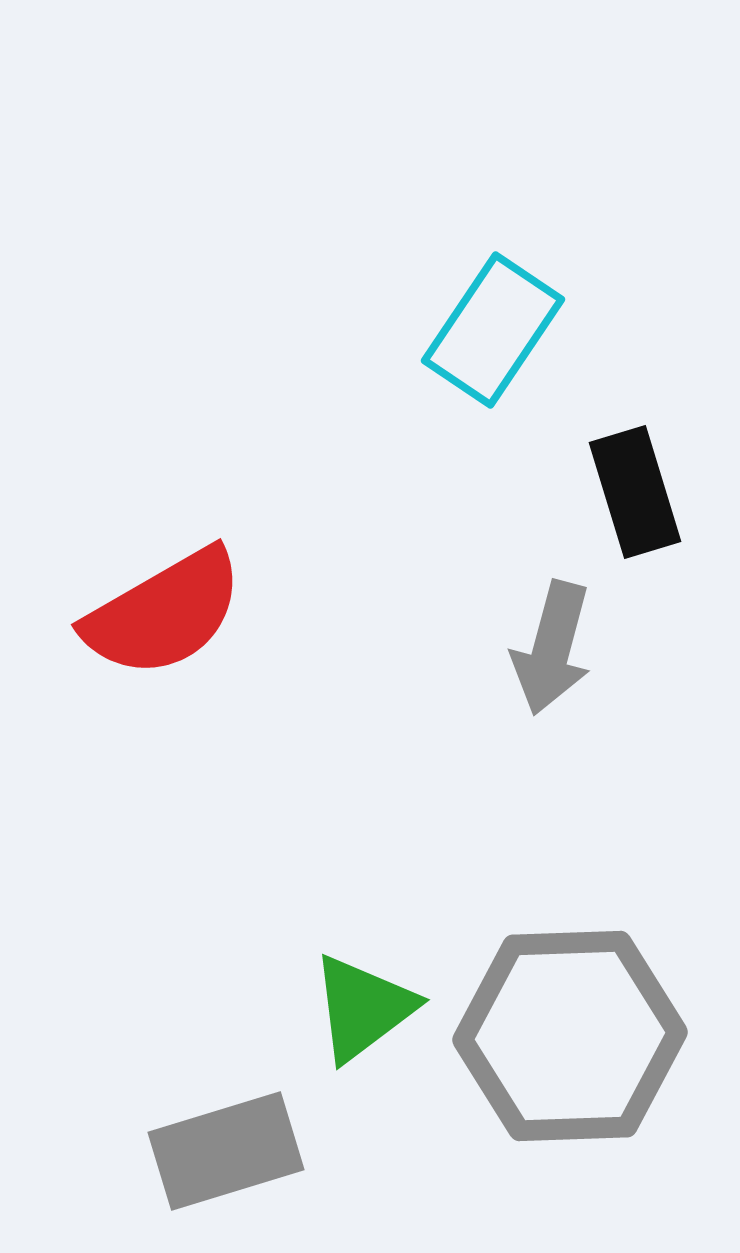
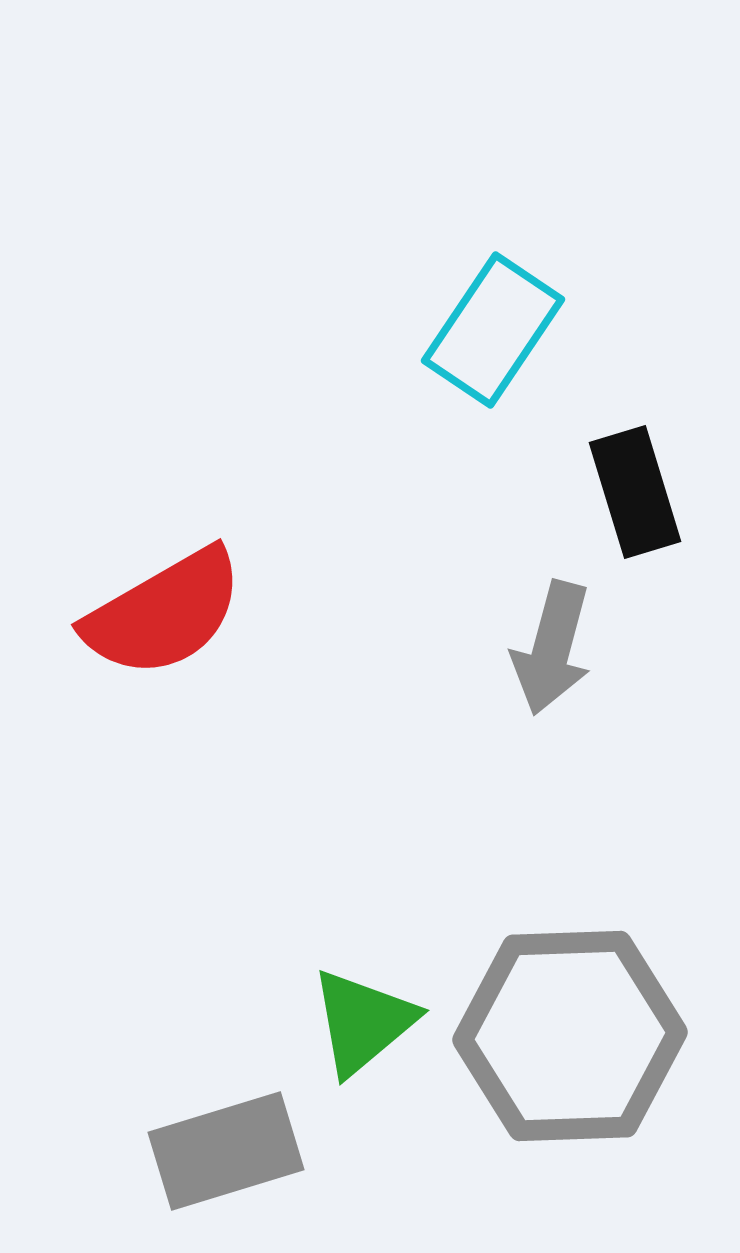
green triangle: moved 14 px down; rotated 3 degrees counterclockwise
